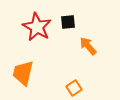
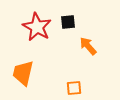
orange square: rotated 28 degrees clockwise
